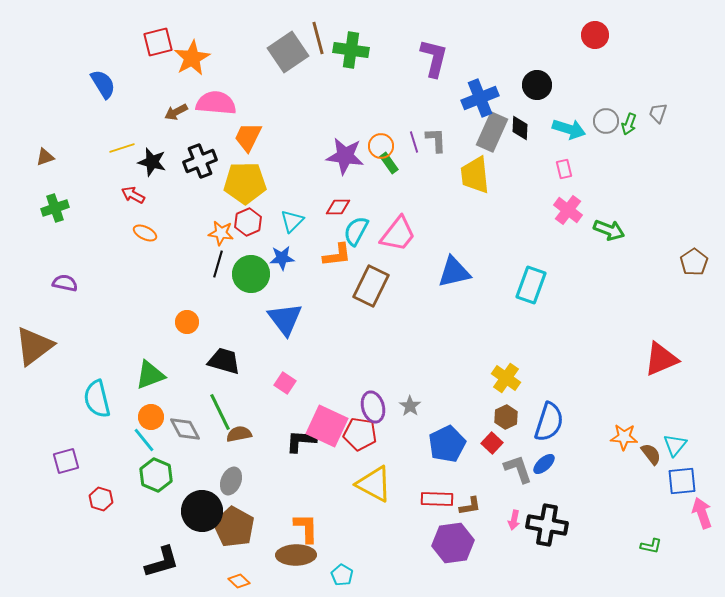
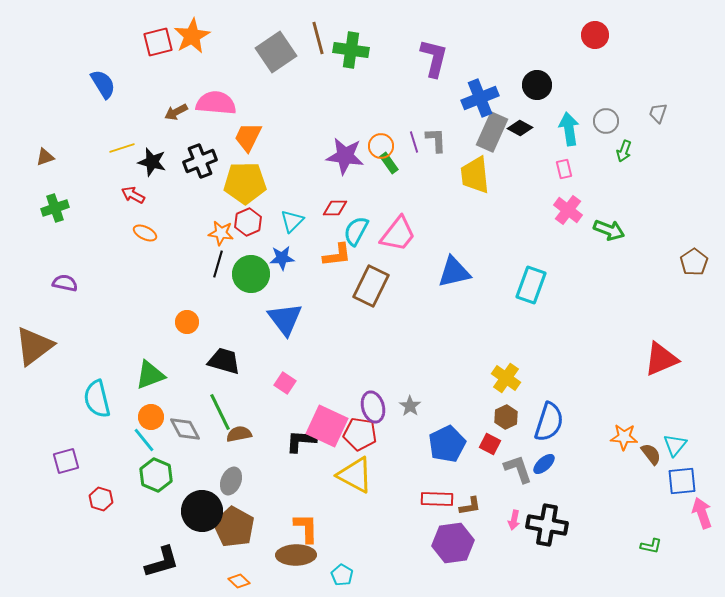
gray square at (288, 52): moved 12 px left
orange star at (192, 58): moved 22 px up
green arrow at (629, 124): moved 5 px left, 27 px down
black diamond at (520, 128): rotated 65 degrees counterclockwise
cyan arrow at (569, 129): rotated 116 degrees counterclockwise
red diamond at (338, 207): moved 3 px left, 1 px down
red square at (492, 443): moved 2 px left, 1 px down; rotated 15 degrees counterclockwise
yellow triangle at (374, 484): moved 19 px left, 9 px up
